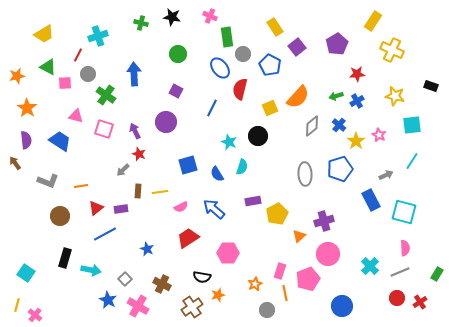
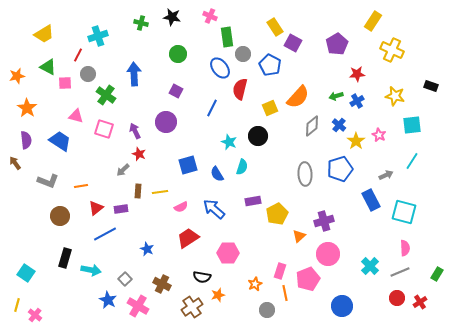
purple square at (297, 47): moved 4 px left, 4 px up; rotated 24 degrees counterclockwise
